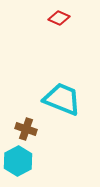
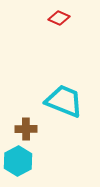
cyan trapezoid: moved 2 px right, 2 px down
brown cross: rotated 20 degrees counterclockwise
